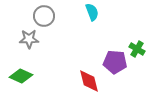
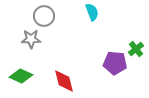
gray star: moved 2 px right
green cross: moved 1 px left; rotated 21 degrees clockwise
purple pentagon: moved 1 px down
red diamond: moved 25 px left
